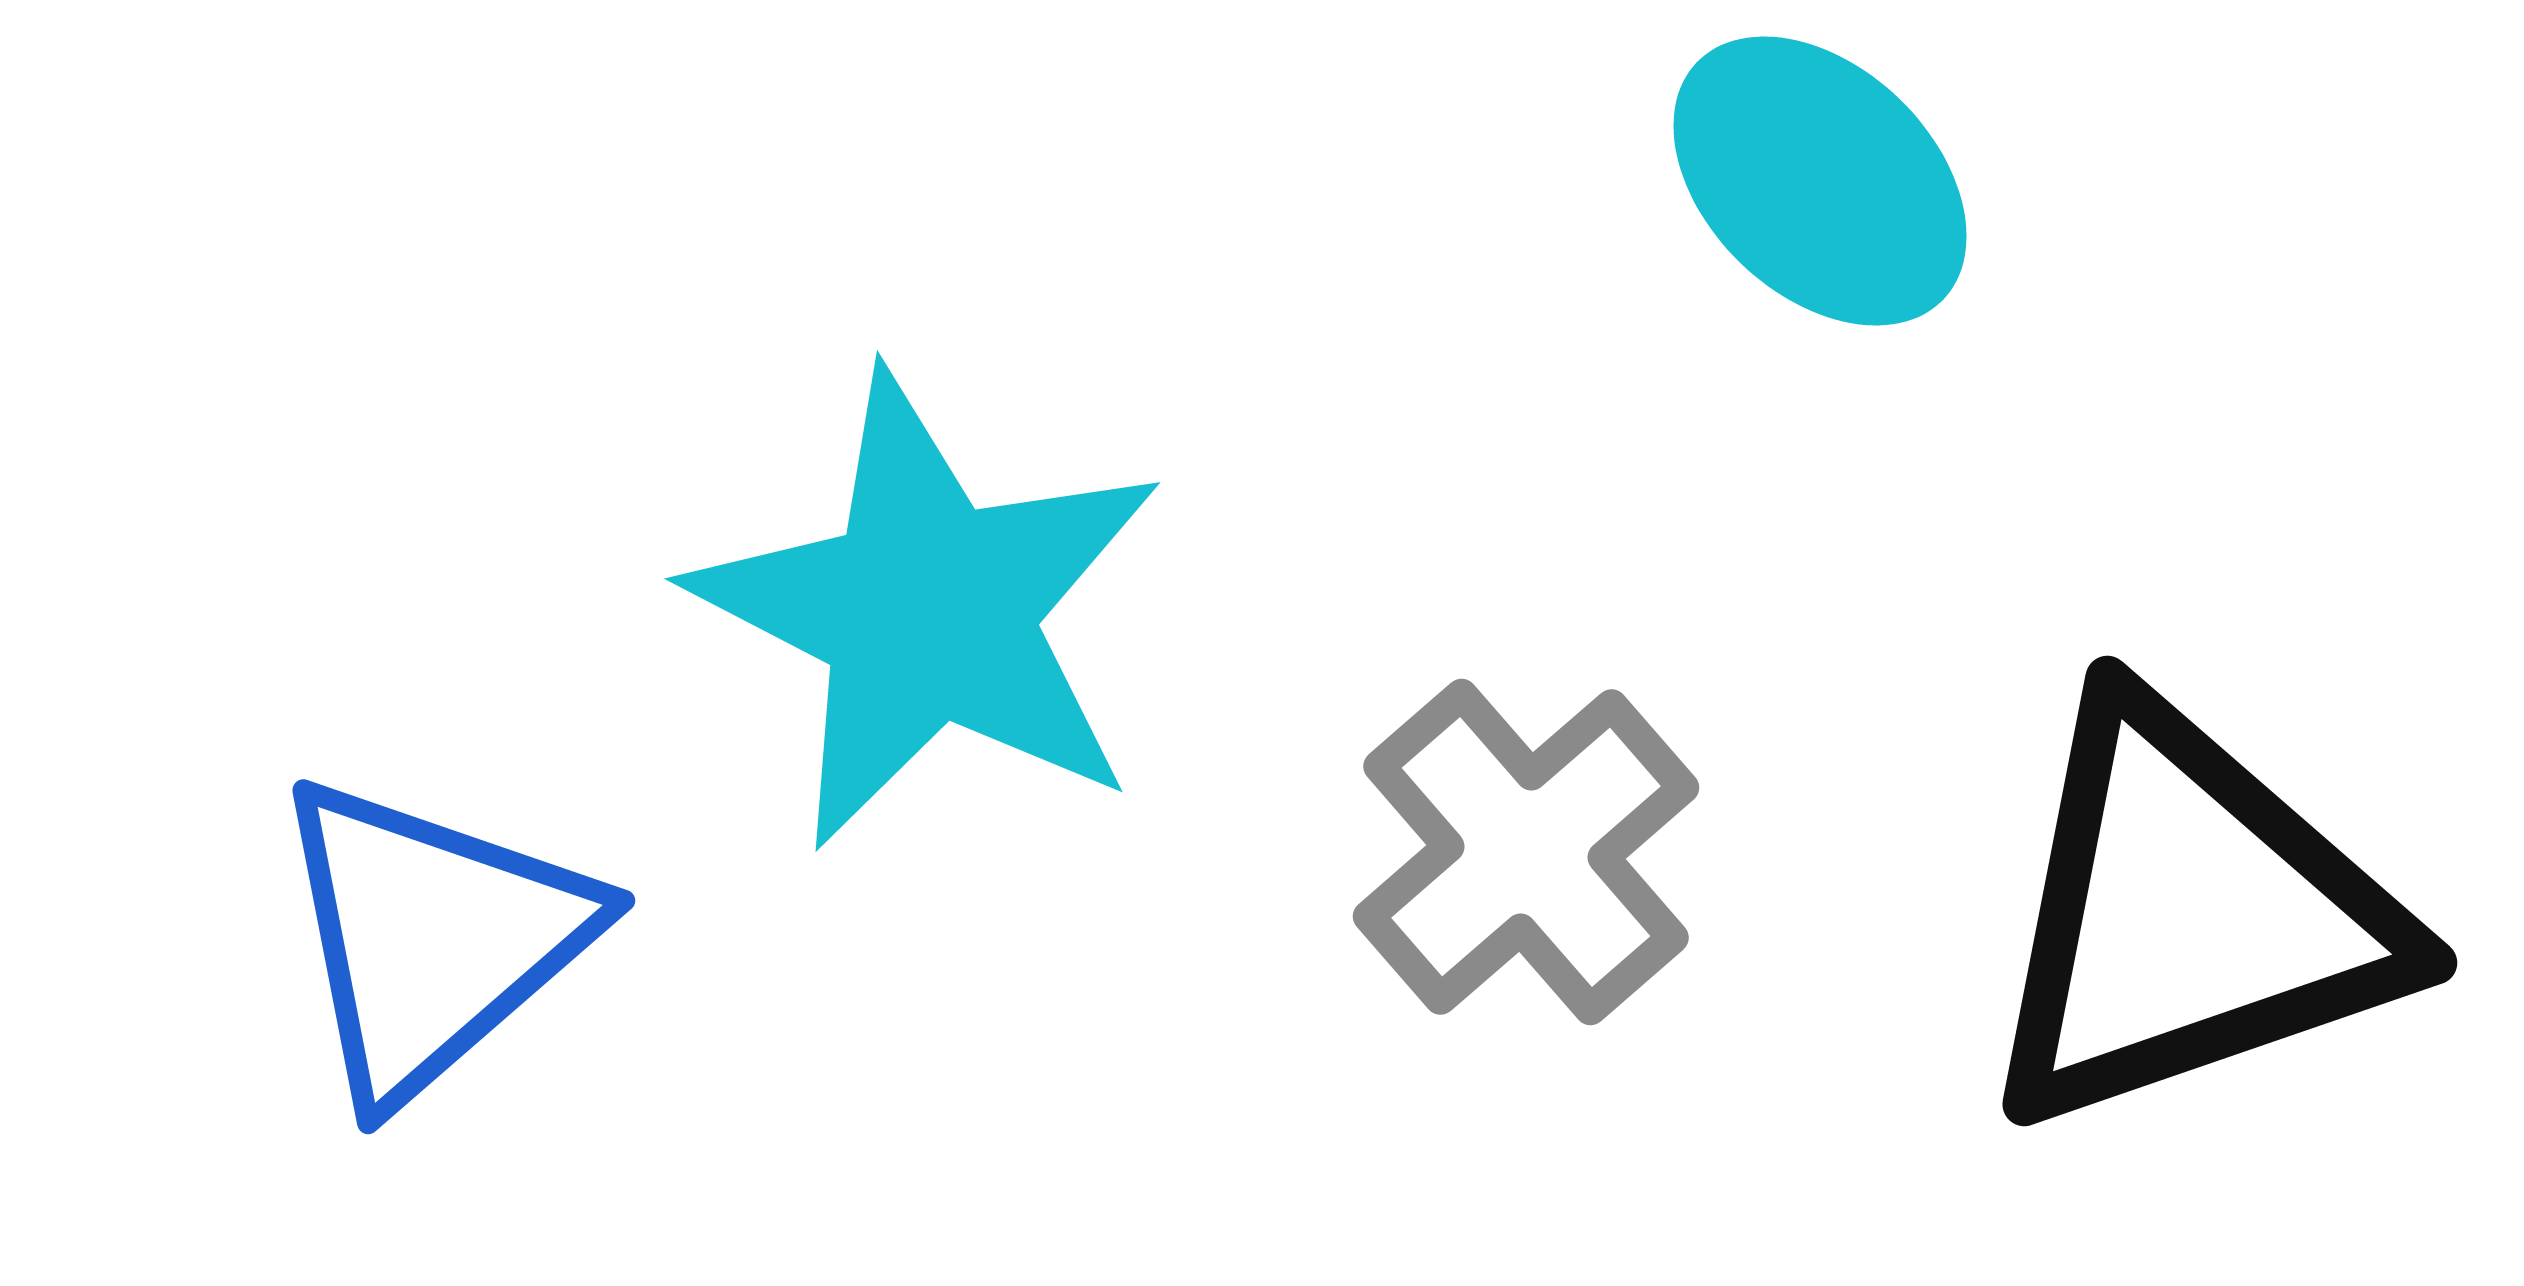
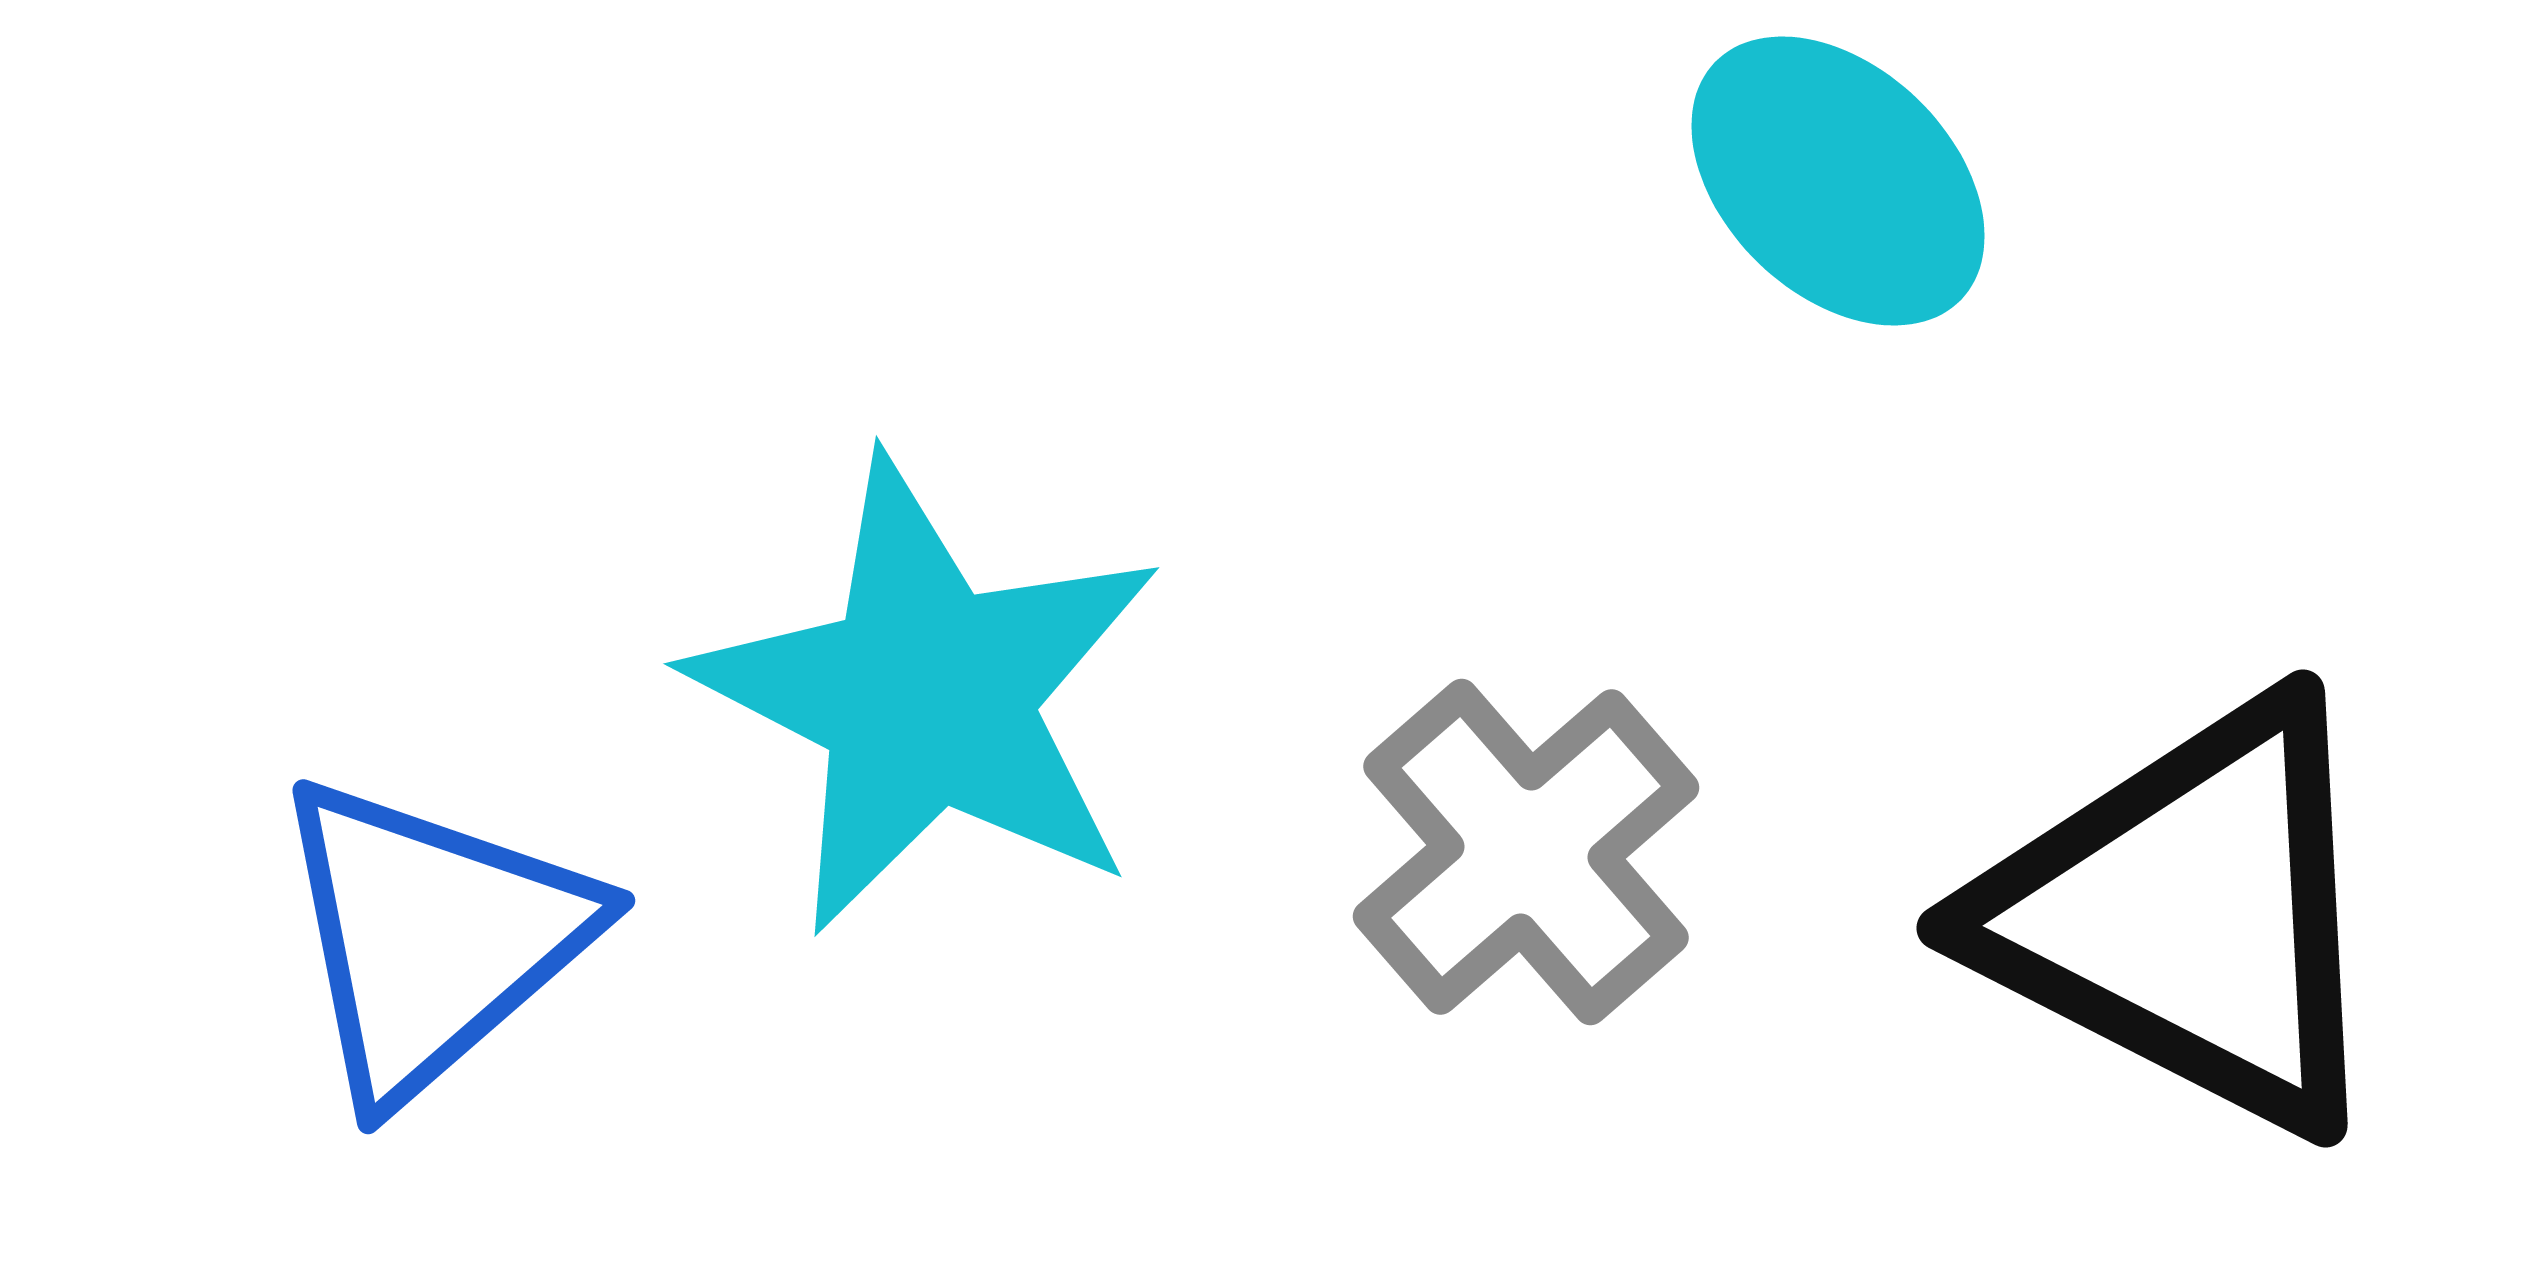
cyan ellipse: moved 18 px right
cyan star: moved 1 px left, 85 px down
black triangle: rotated 46 degrees clockwise
